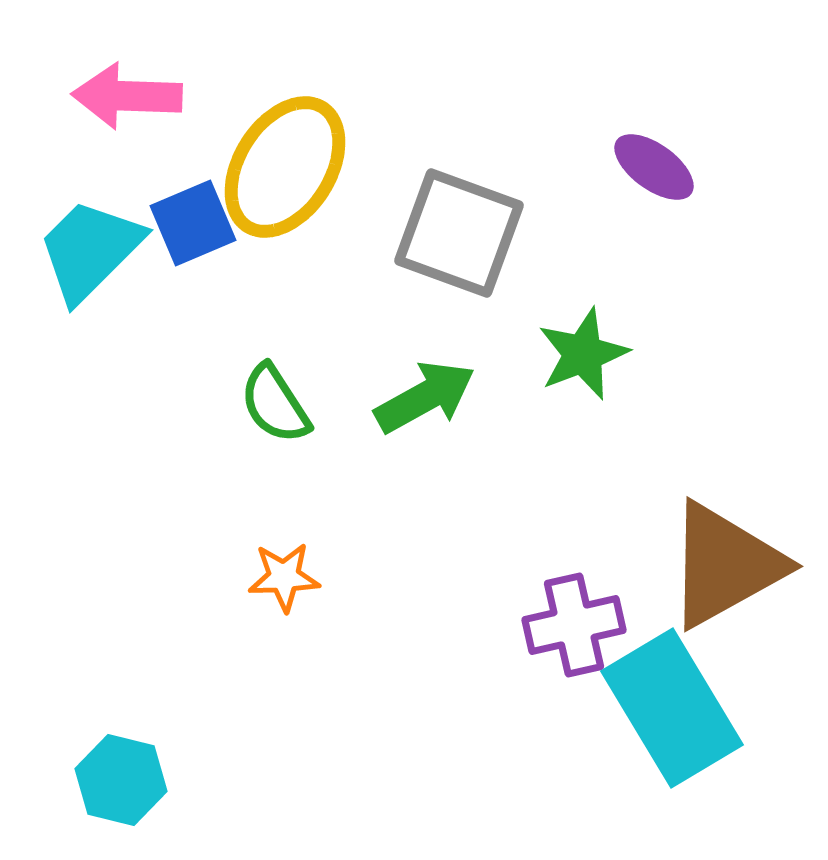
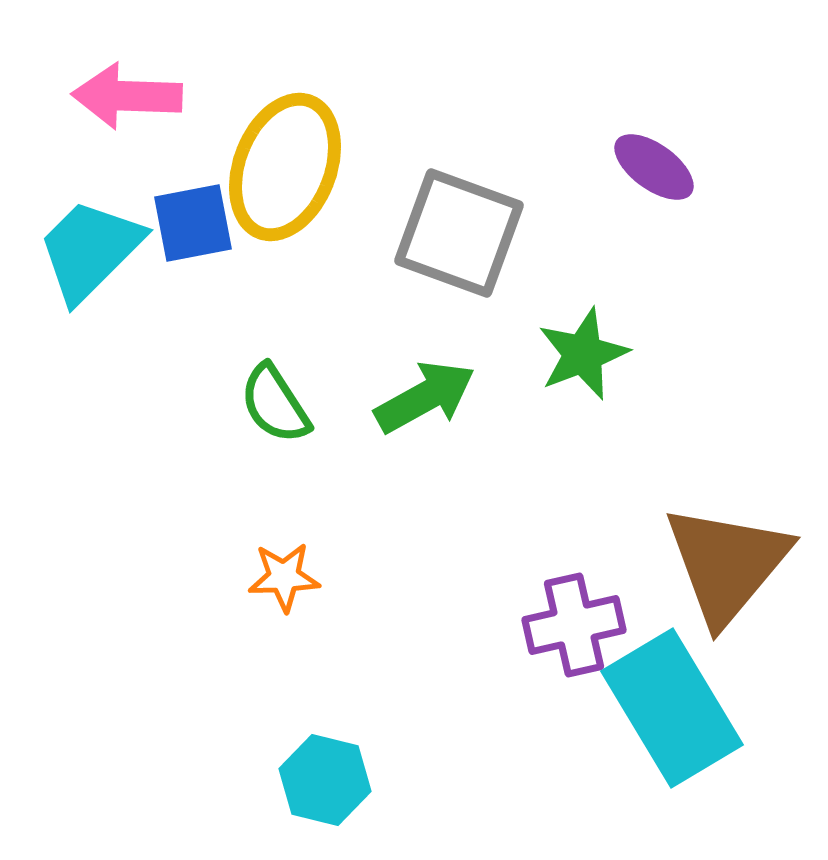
yellow ellipse: rotated 11 degrees counterclockwise
blue square: rotated 12 degrees clockwise
brown triangle: moved 2 px right, 1 px up; rotated 21 degrees counterclockwise
cyan hexagon: moved 204 px right
